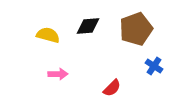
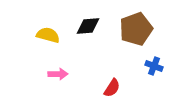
blue cross: rotated 12 degrees counterclockwise
red semicircle: rotated 12 degrees counterclockwise
